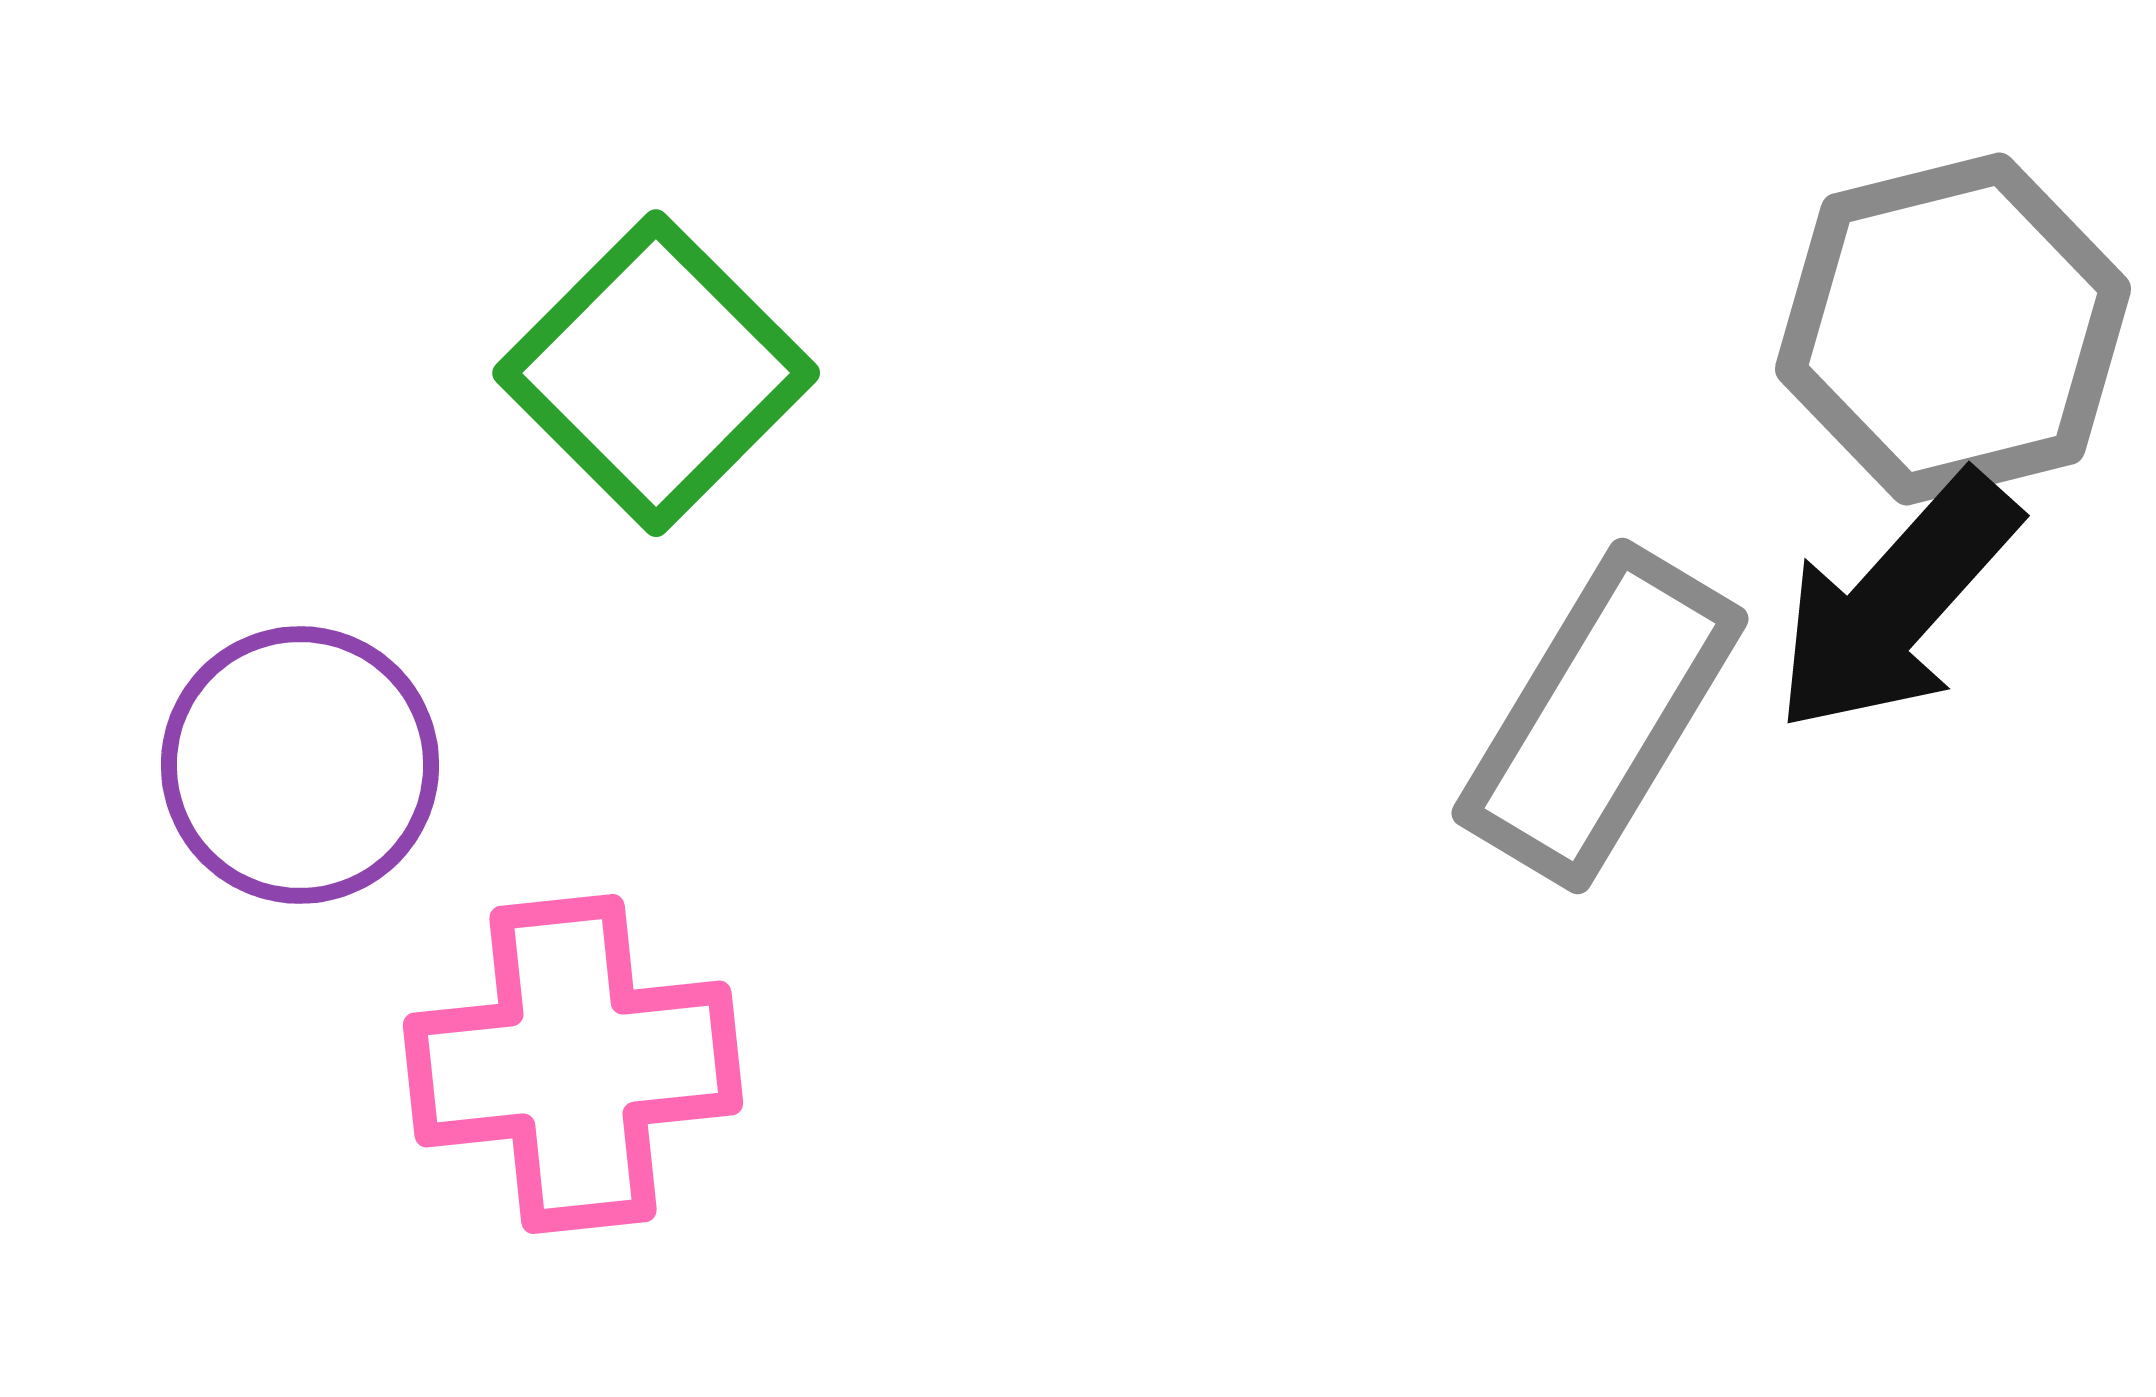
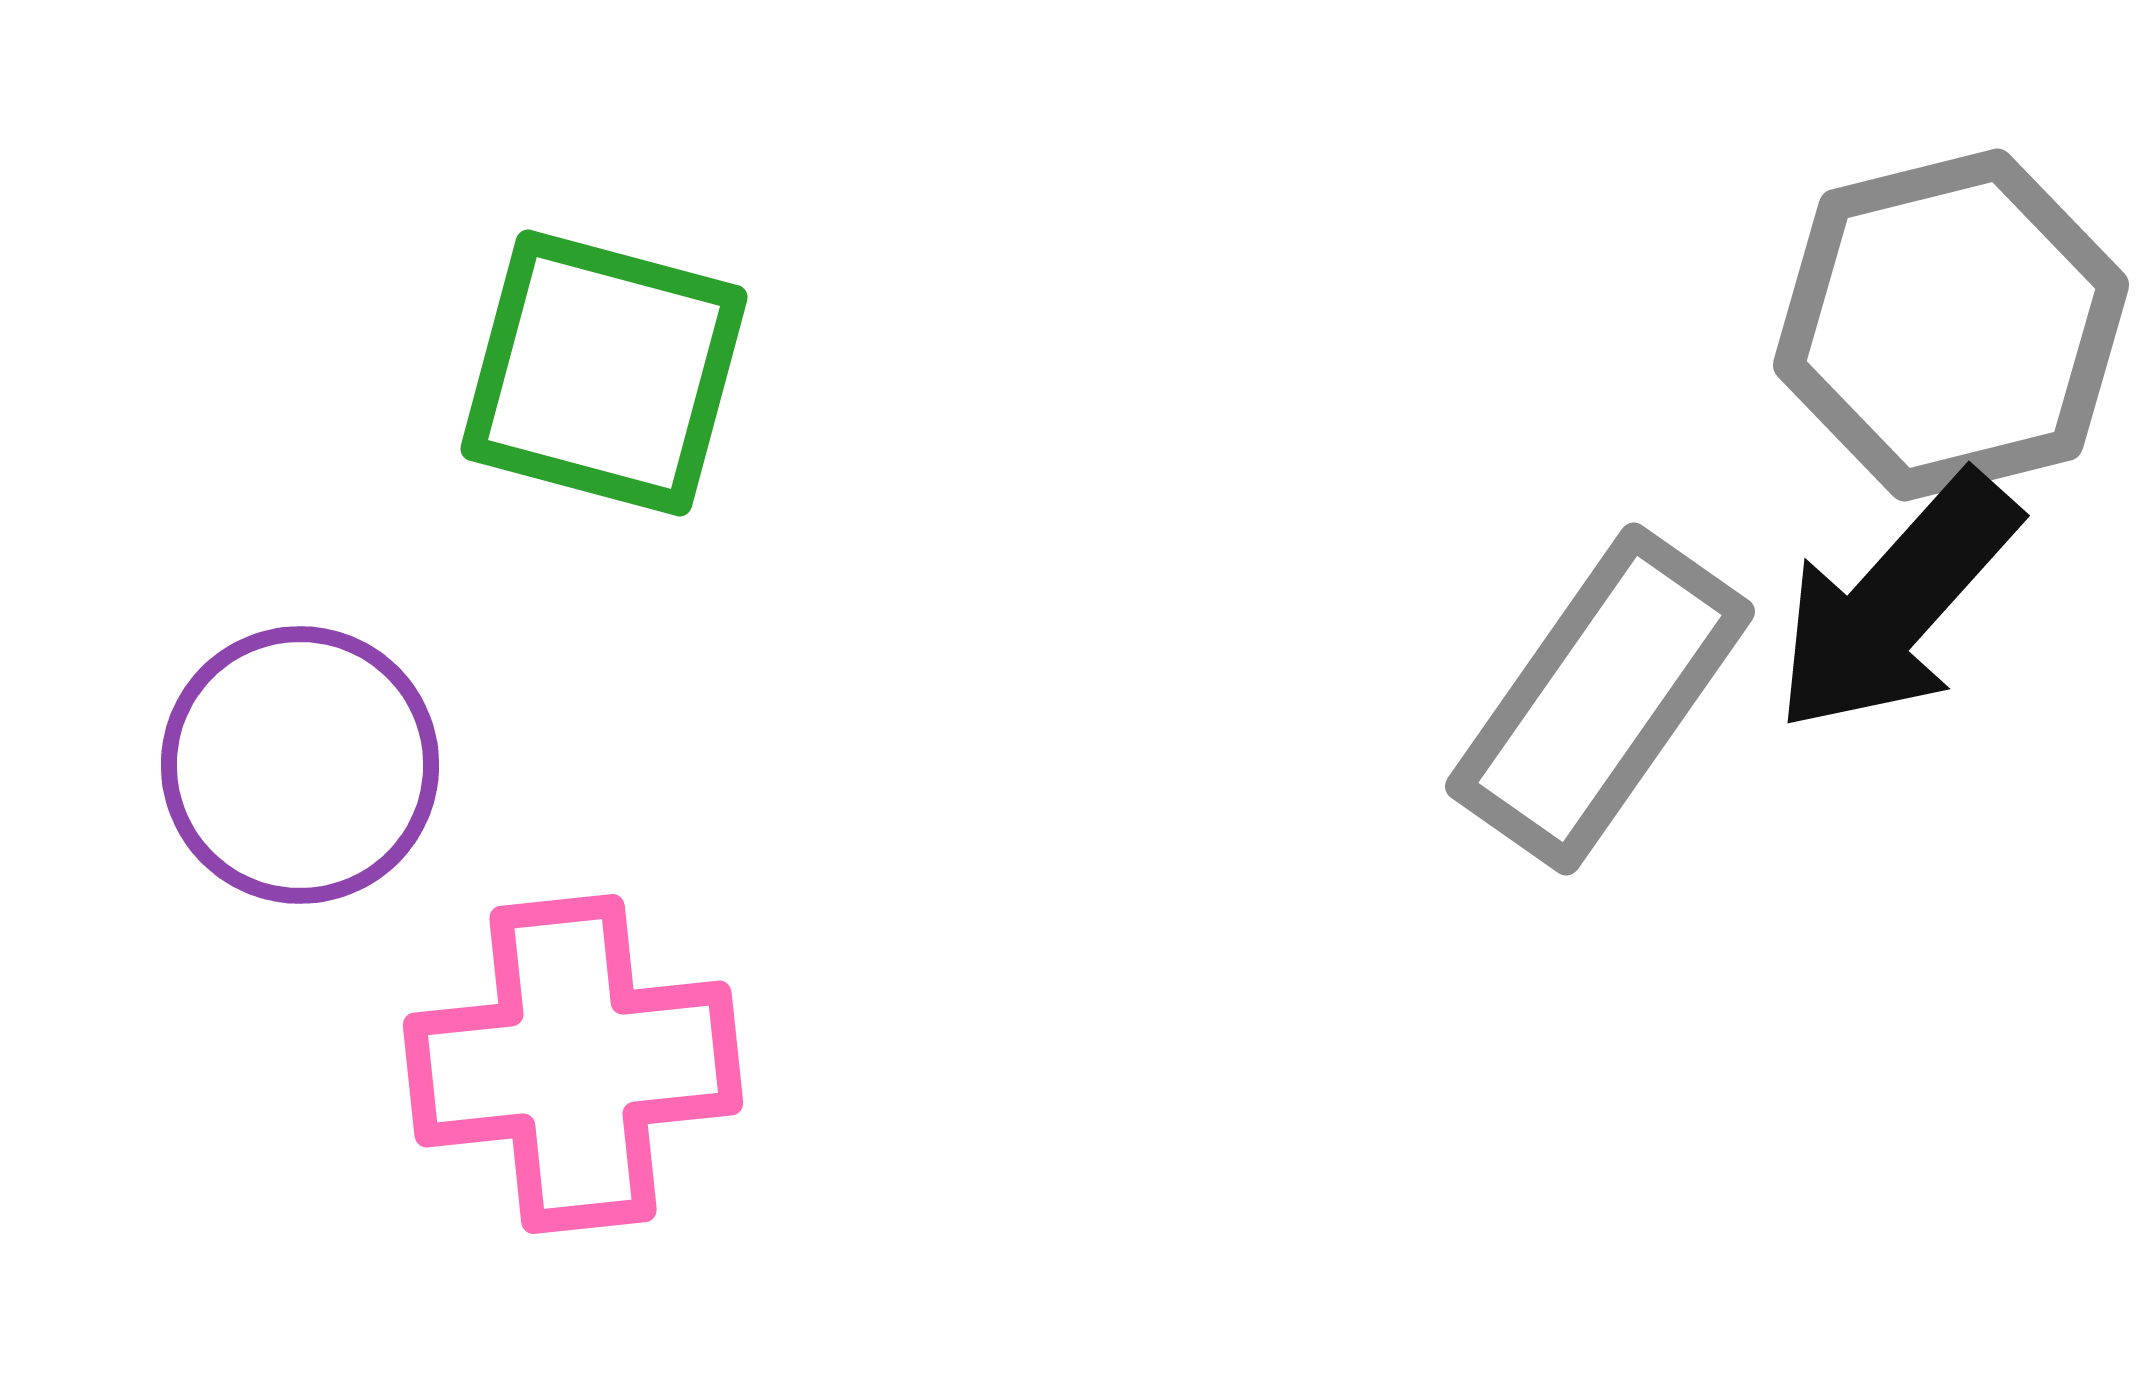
gray hexagon: moved 2 px left, 4 px up
green square: moved 52 px left; rotated 30 degrees counterclockwise
gray rectangle: moved 17 px up; rotated 4 degrees clockwise
